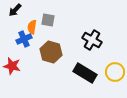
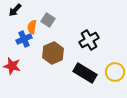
gray square: rotated 24 degrees clockwise
black cross: moved 3 px left; rotated 30 degrees clockwise
brown hexagon: moved 2 px right, 1 px down; rotated 20 degrees clockwise
